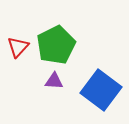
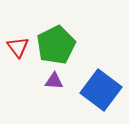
red triangle: rotated 20 degrees counterclockwise
